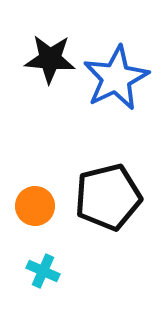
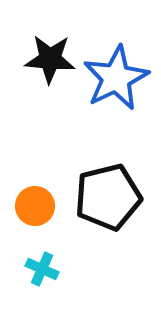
cyan cross: moved 1 px left, 2 px up
